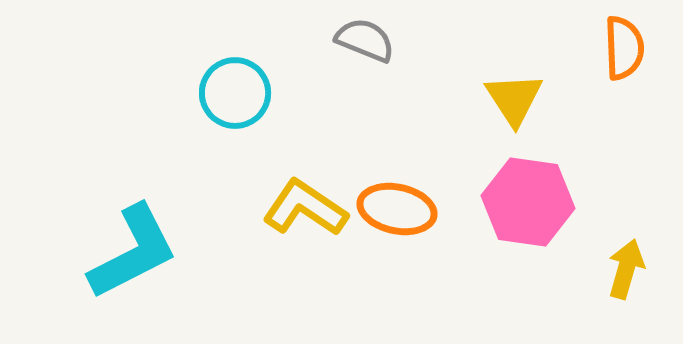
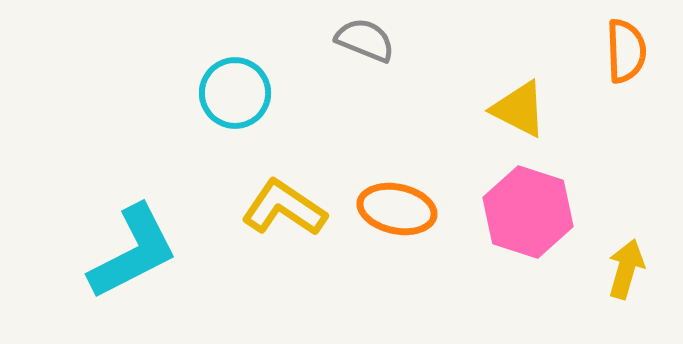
orange semicircle: moved 2 px right, 3 px down
yellow triangle: moved 5 px right, 10 px down; rotated 30 degrees counterclockwise
pink hexagon: moved 10 px down; rotated 10 degrees clockwise
yellow L-shape: moved 21 px left
